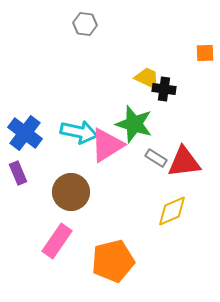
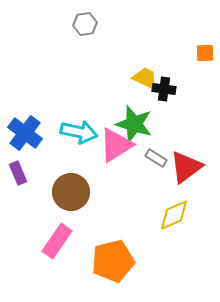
gray hexagon: rotated 15 degrees counterclockwise
yellow trapezoid: moved 2 px left
pink triangle: moved 9 px right
red triangle: moved 2 px right, 5 px down; rotated 30 degrees counterclockwise
yellow diamond: moved 2 px right, 4 px down
